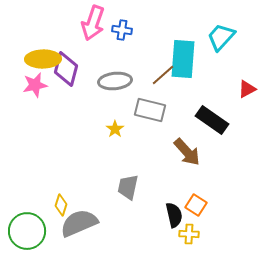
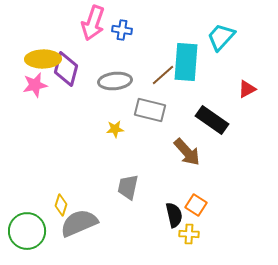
cyan rectangle: moved 3 px right, 3 px down
yellow star: rotated 30 degrees clockwise
